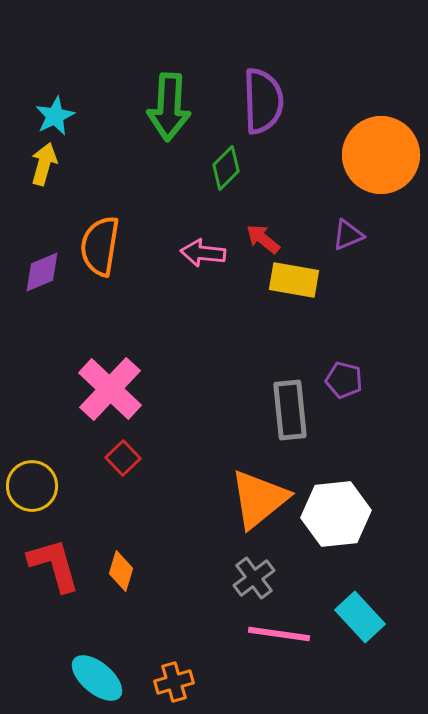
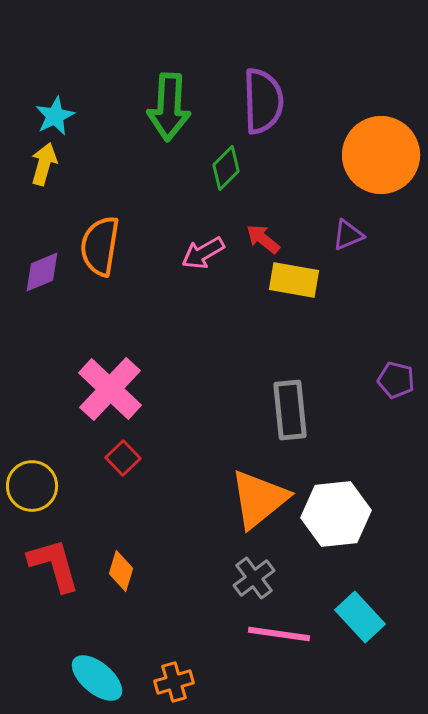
pink arrow: rotated 36 degrees counterclockwise
purple pentagon: moved 52 px right
